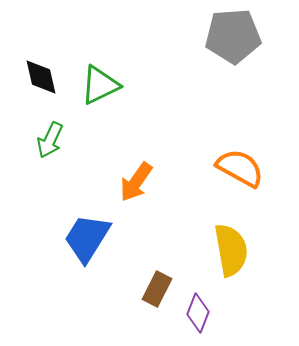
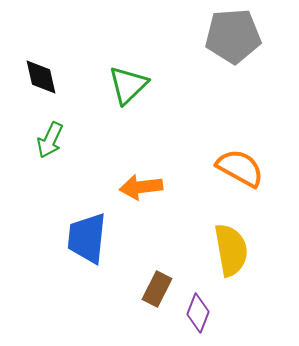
green triangle: moved 28 px right; rotated 18 degrees counterclockwise
orange arrow: moved 5 px right, 5 px down; rotated 48 degrees clockwise
blue trapezoid: rotated 26 degrees counterclockwise
